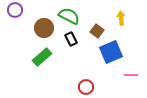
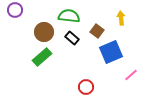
green semicircle: rotated 20 degrees counterclockwise
brown circle: moved 4 px down
black rectangle: moved 1 px right, 1 px up; rotated 24 degrees counterclockwise
pink line: rotated 40 degrees counterclockwise
